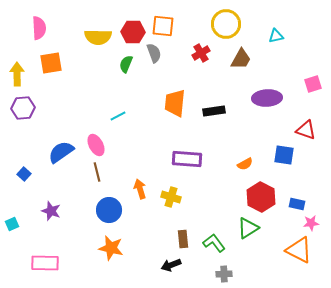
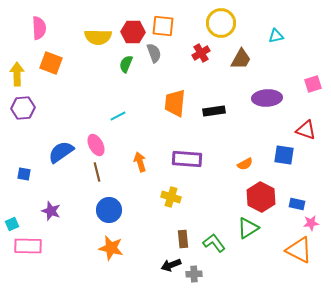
yellow circle at (226, 24): moved 5 px left, 1 px up
orange square at (51, 63): rotated 30 degrees clockwise
blue square at (24, 174): rotated 32 degrees counterclockwise
orange arrow at (140, 189): moved 27 px up
pink rectangle at (45, 263): moved 17 px left, 17 px up
gray cross at (224, 274): moved 30 px left
